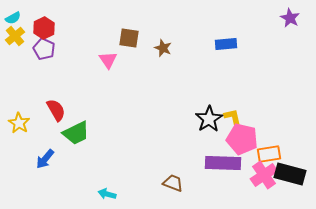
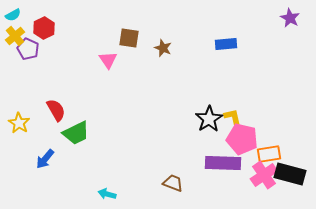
cyan semicircle: moved 3 px up
purple pentagon: moved 16 px left
